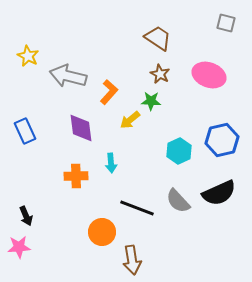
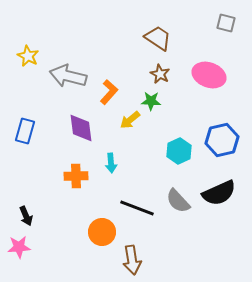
blue rectangle: rotated 40 degrees clockwise
